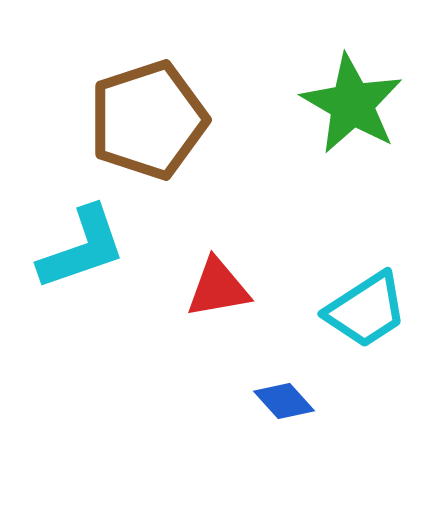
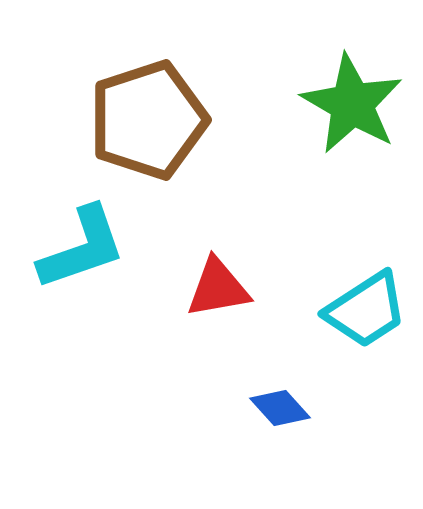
blue diamond: moved 4 px left, 7 px down
